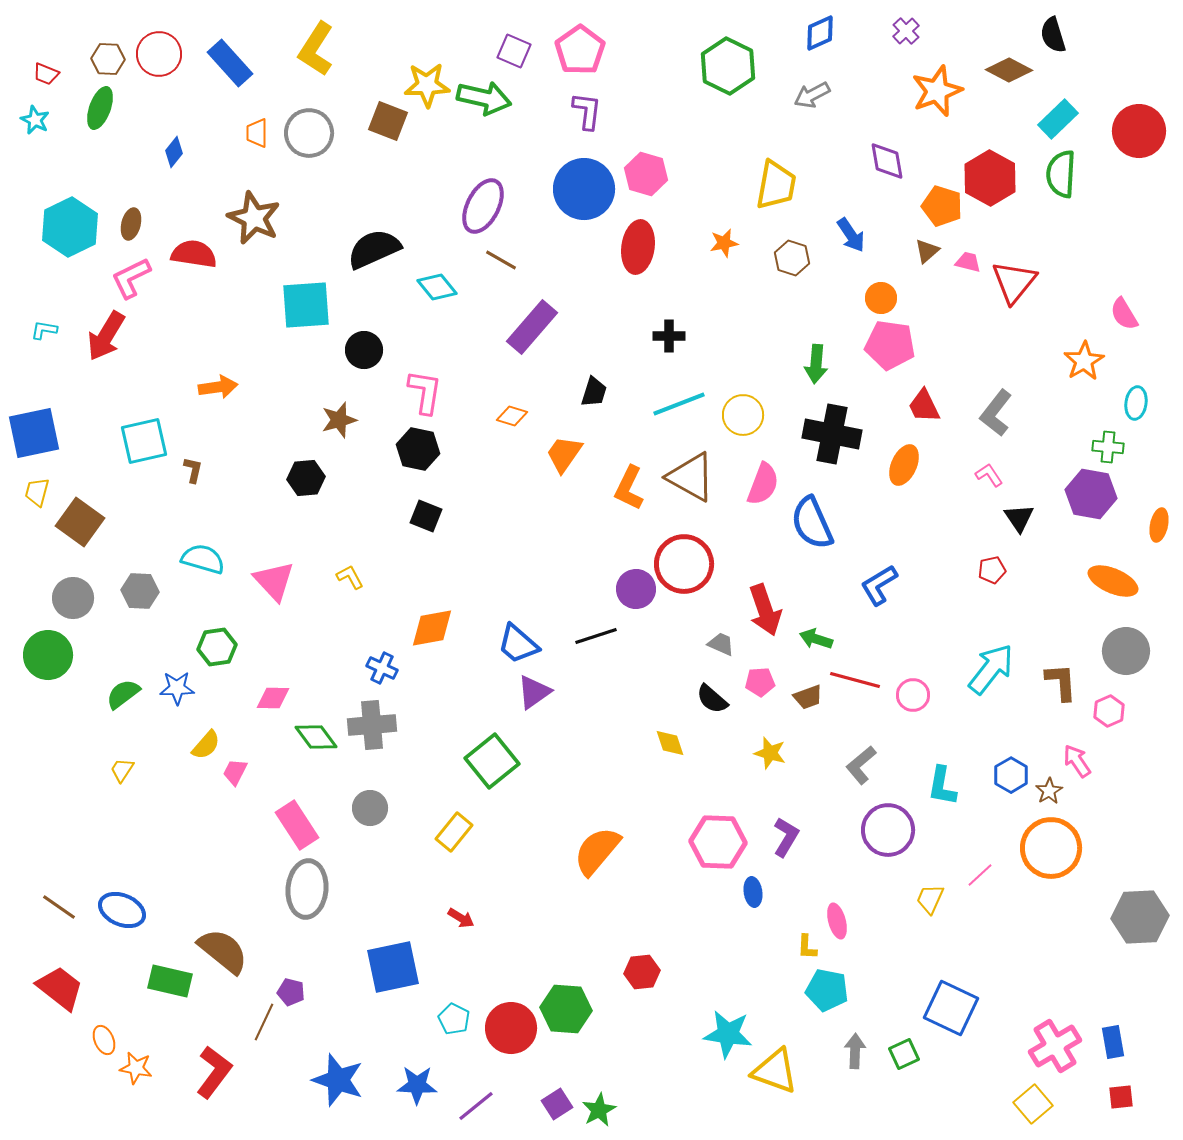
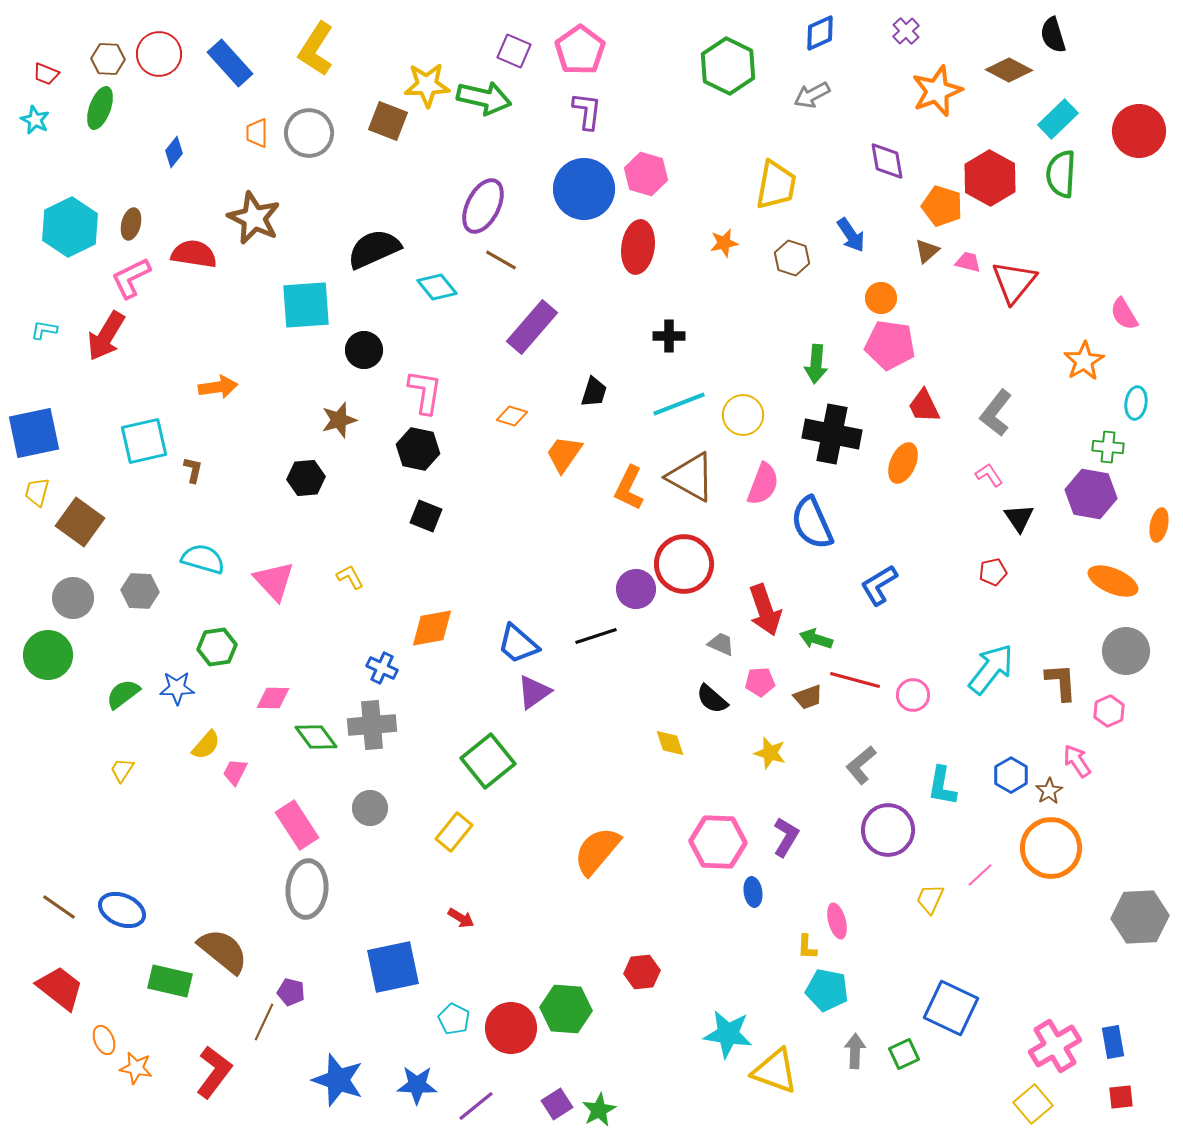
orange ellipse at (904, 465): moved 1 px left, 2 px up
red pentagon at (992, 570): moved 1 px right, 2 px down
green square at (492, 761): moved 4 px left
